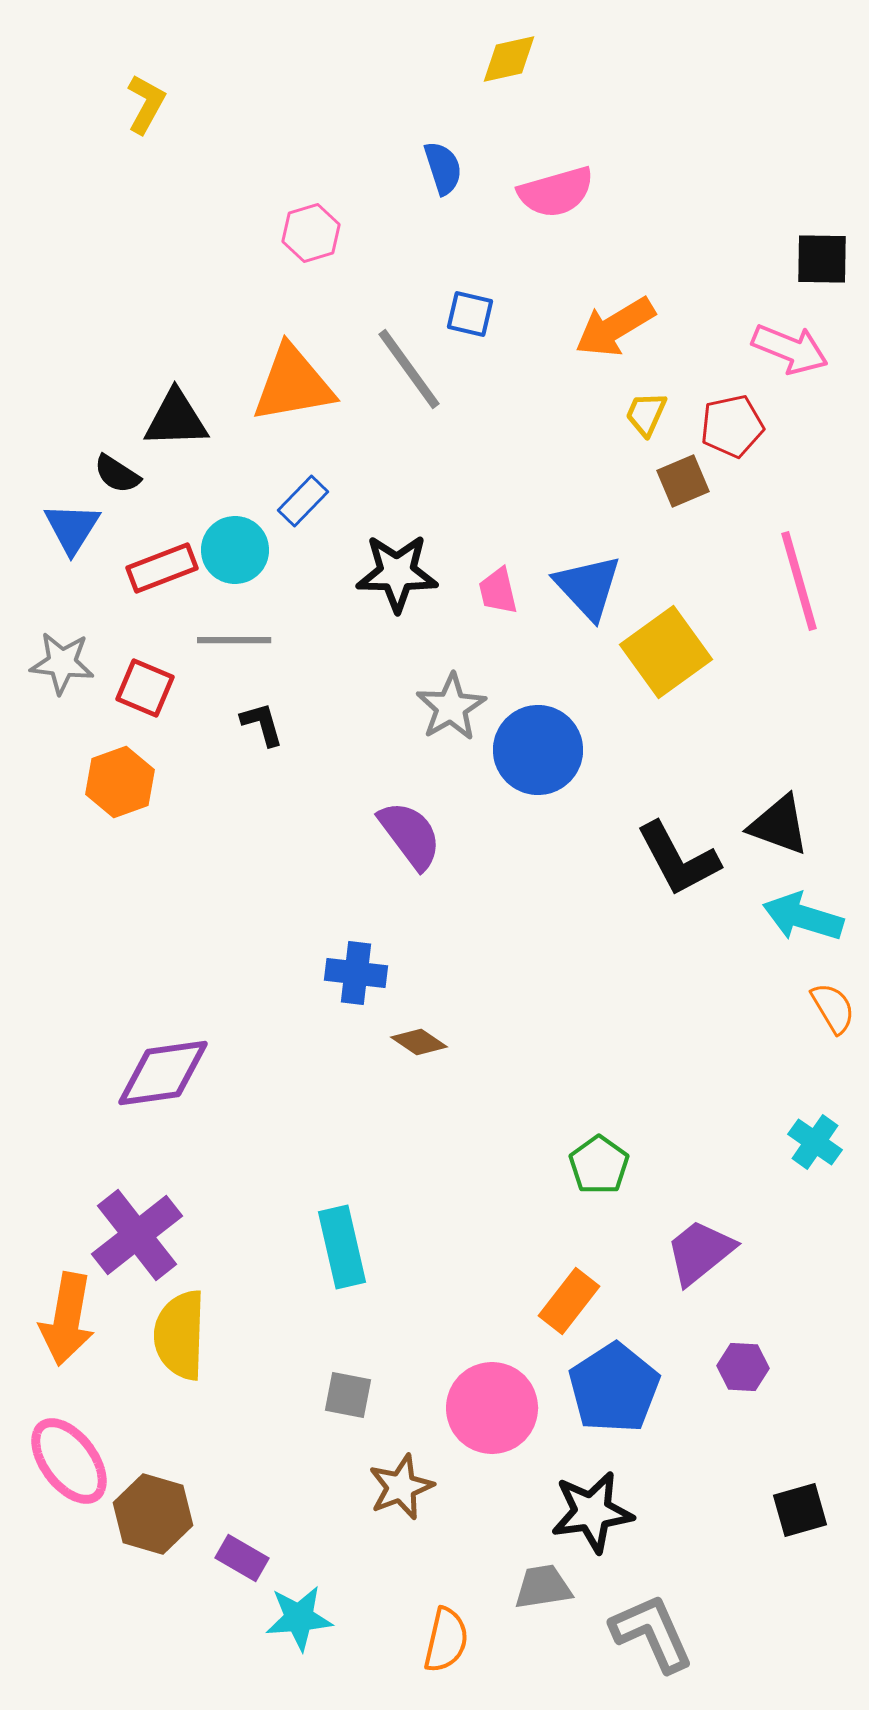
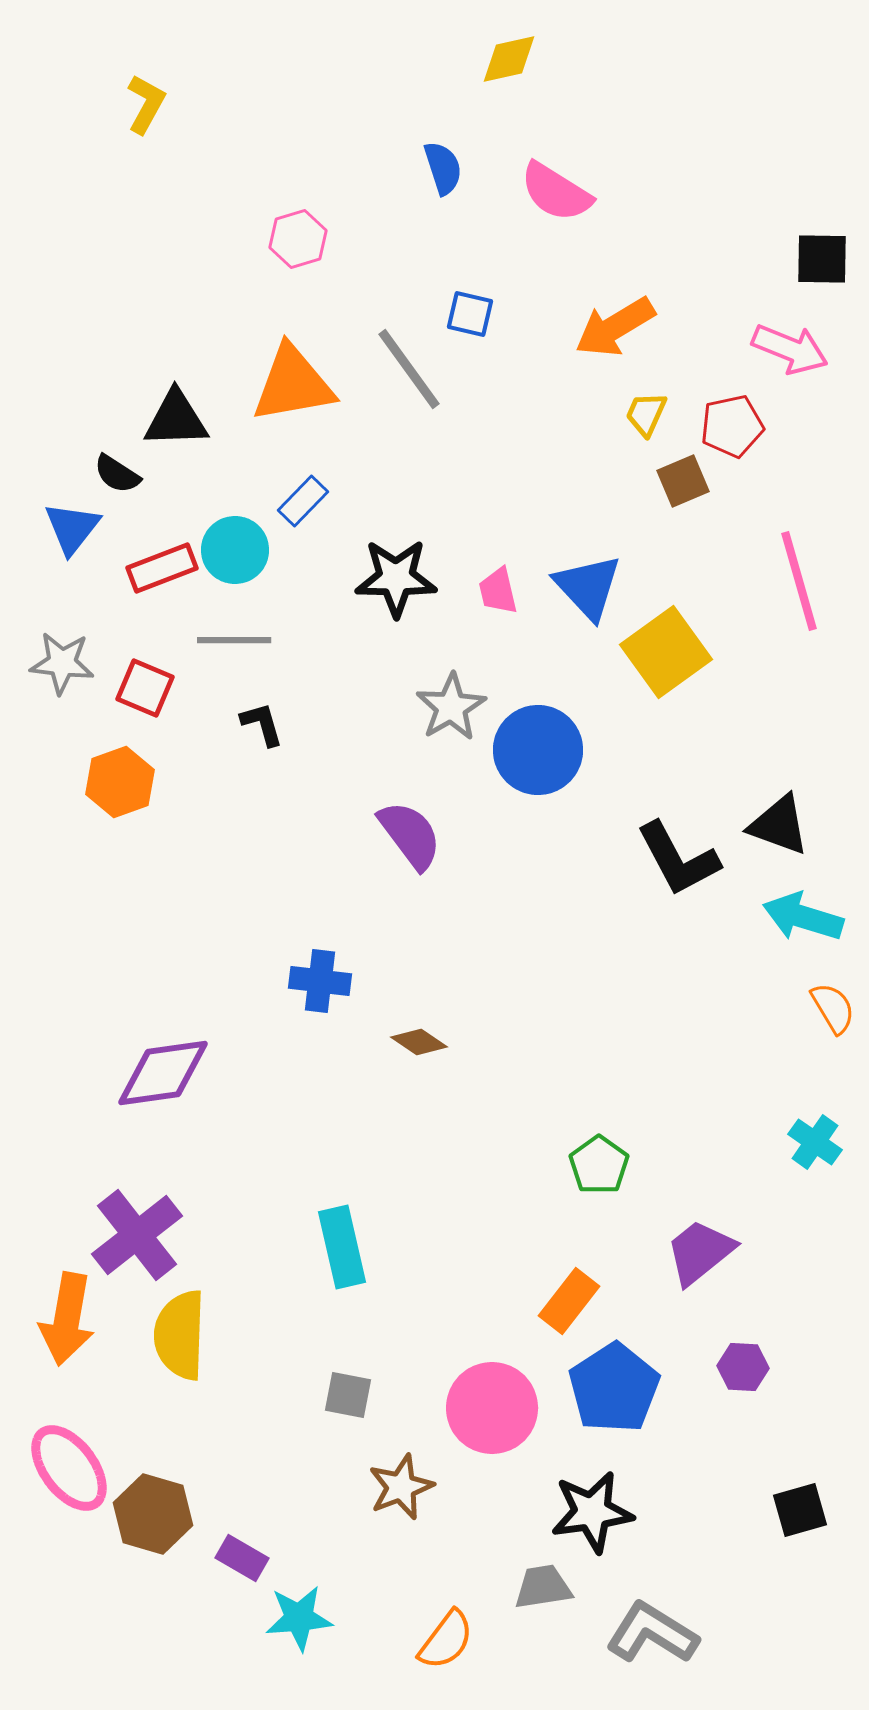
pink semicircle at (556, 192): rotated 48 degrees clockwise
pink hexagon at (311, 233): moved 13 px left, 6 px down
blue triangle at (72, 528): rotated 6 degrees clockwise
black star at (397, 573): moved 1 px left, 5 px down
blue cross at (356, 973): moved 36 px left, 8 px down
pink ellipse at (69, 1461): moved 7 px down
gray L-shape at (652, 1633): rotated 34 degrees counterclockwise
orange semicircle at (446, 1640): rotated 24 degrees clockwise
